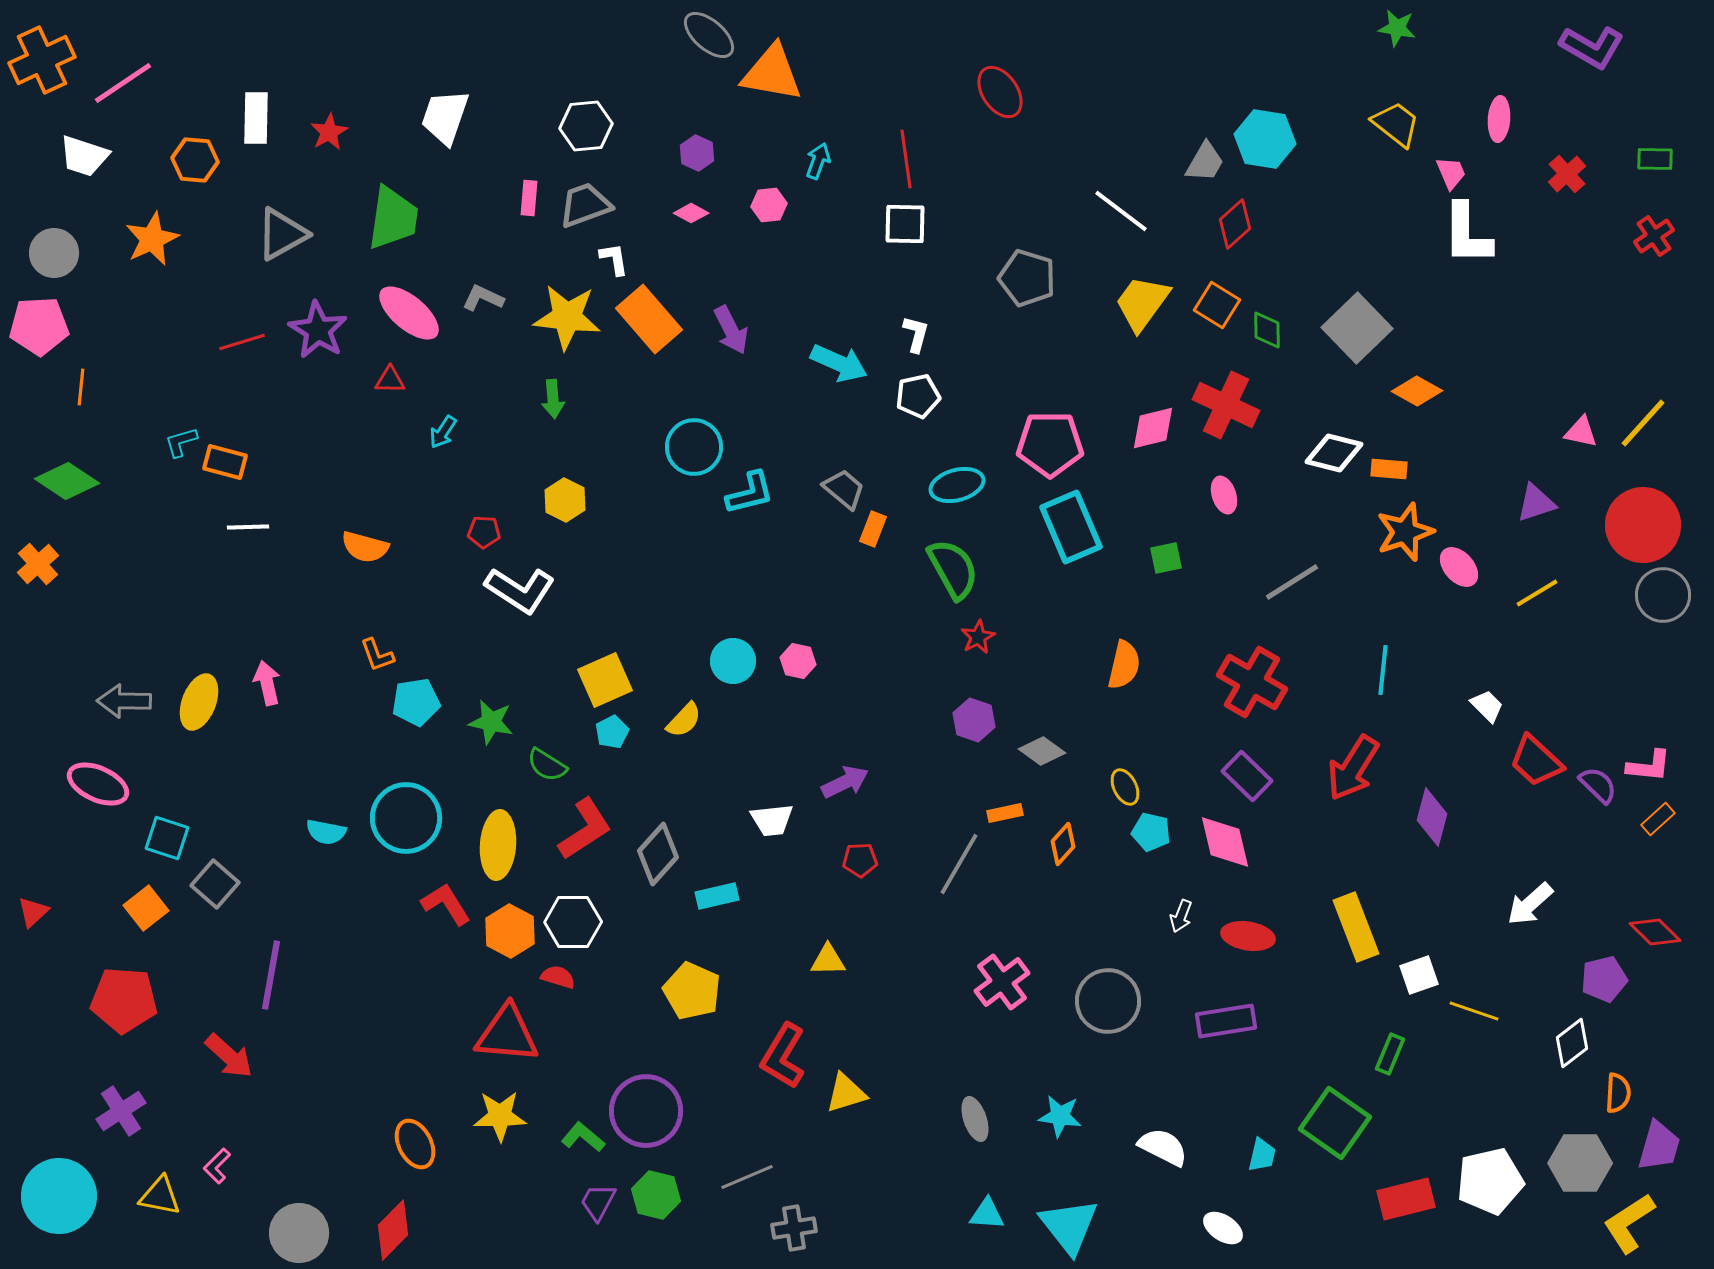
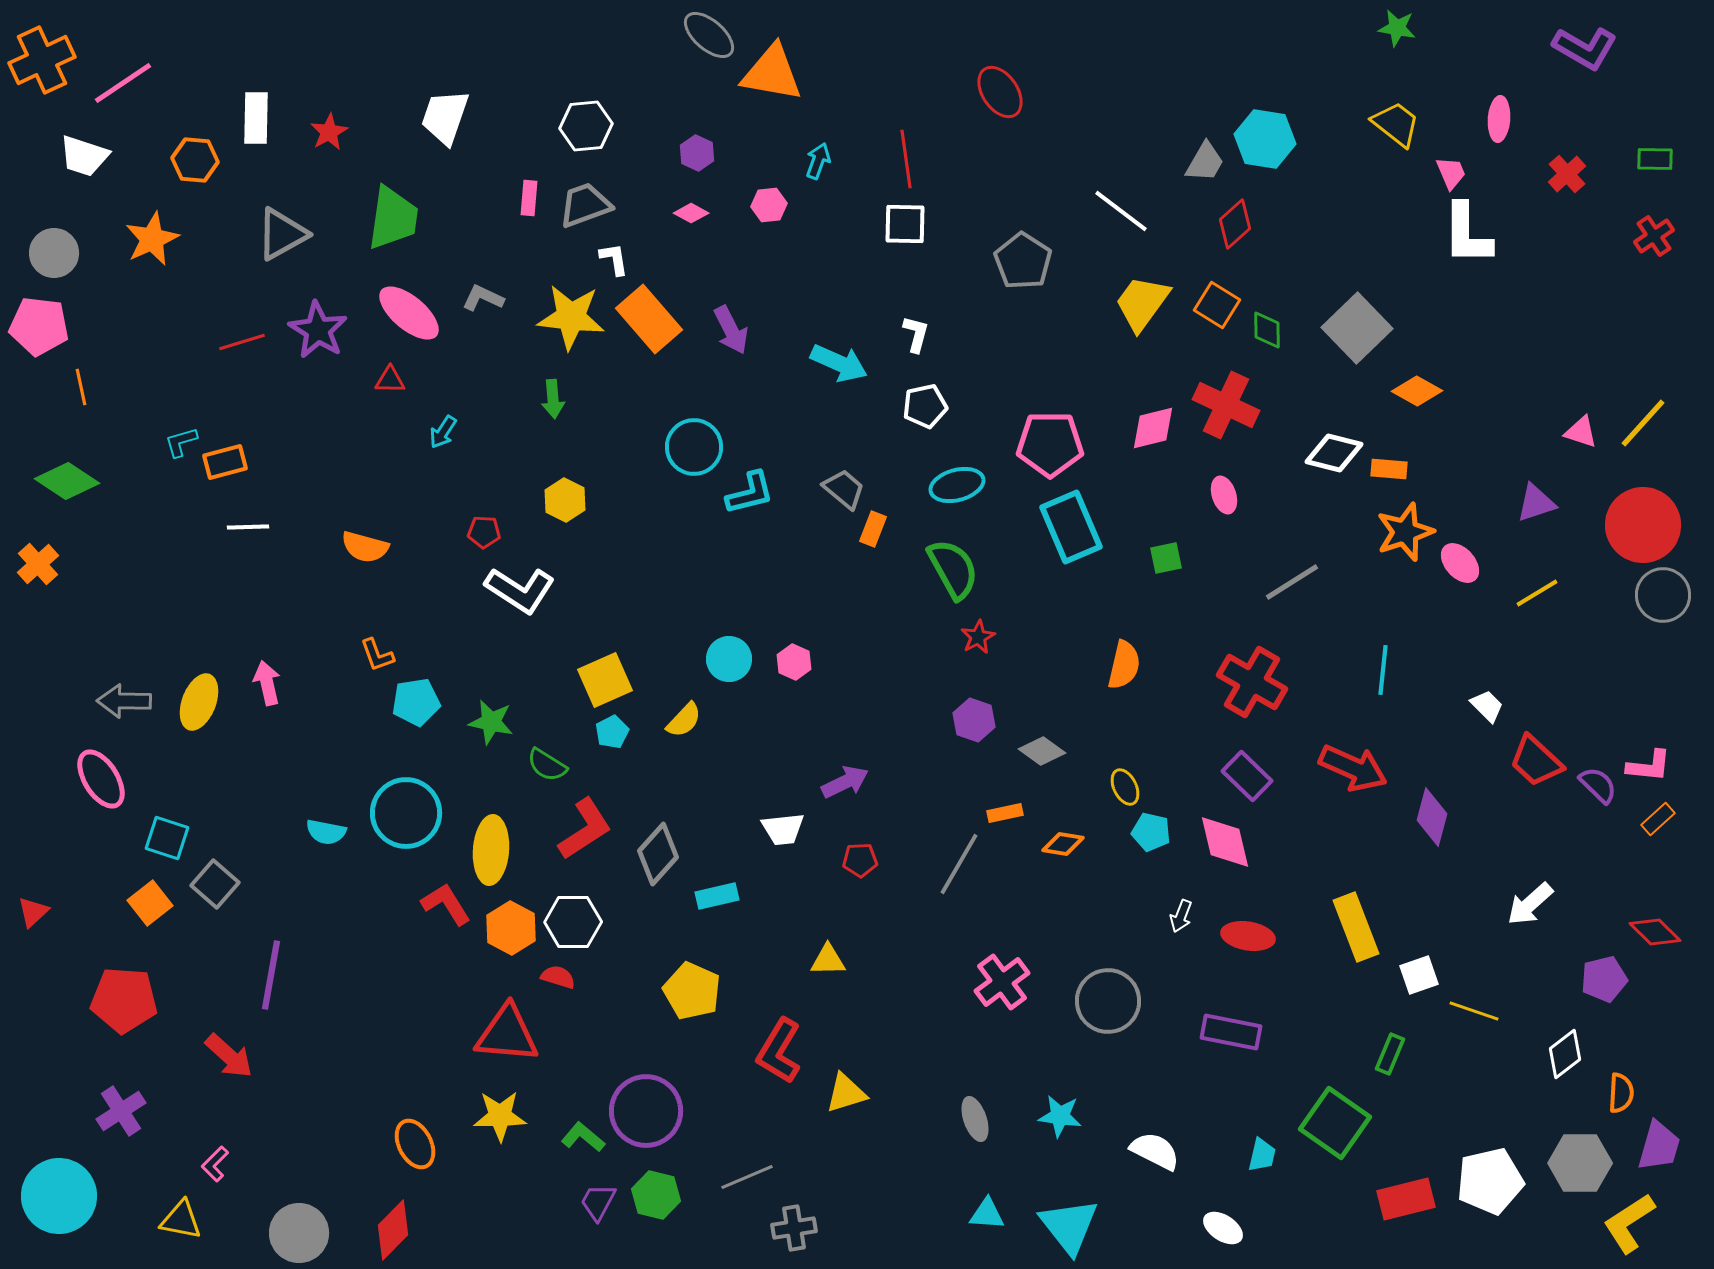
purple L-shape at (1592, 47): moved 7 px left, 1 px down
gray pentagon at (1027, 278): moved 4 px left, 17 px up; rotated 16 degrees clockwise
yellow star at (567, 317): moved 4 px right
pink pentagon at (39, 326): rotated 10 degrees clockwise
orange line at (81, 387): rotated 18 degrees counterclockwise
white pentagon at (918, 396): moved 7 px right, 10 px down
pink triangle at (1581, 432): rotated 6 degrees clockwise
orange rectangle at (225, 462): rotated 30 degrees counterclockwise
pink ellipse at (1459, 567): moved 1 px right, 4 px up
cyan circle at (733, 661): moved 4 px left, 2 px up
pink hexagon at (798, 661): moved 4 px left, 1 px down; rotated 12 degrees clockwise
red arrow at (1353, 768): rotated 98 degrees counterclockwise
pink ellipse at (98, 784): moved 3 px right, 5 px up; rotated 34 degrees clockwise
cyan circle at (406, 818): moved 5 px up
white trapezoid at (772, 820): moved 11 px right, 9 px down
orange diamond at (1063, 844): rotated 57 degrees clockwise
yellow ellipse at (498, 845): moved 7 px left, 5 px down
orange square at (146, 908): moved 4 px right, 5 px up
orange hexagon at (510, 931): moved 1 px right, 3 px up
purple rectangle at (1226, 1021): moved 5 px right, 11 px down; rotated 20 degrees clockwise
white diamond at (1572, 1043): moved 7 px left, 11 px down
red L-shape at (783, 1056): moved 4 px left, 5 px up
orange semicircle at (1618, 1093): moved 3 px right
white semicircle at (1163, 1147): moved 8 px left, 4 px down
pink L-shape at (217, 1166): moved 2 px left, 2 px up
yellow triangle at (160, 1196): moved 21 px right, 24 px down
